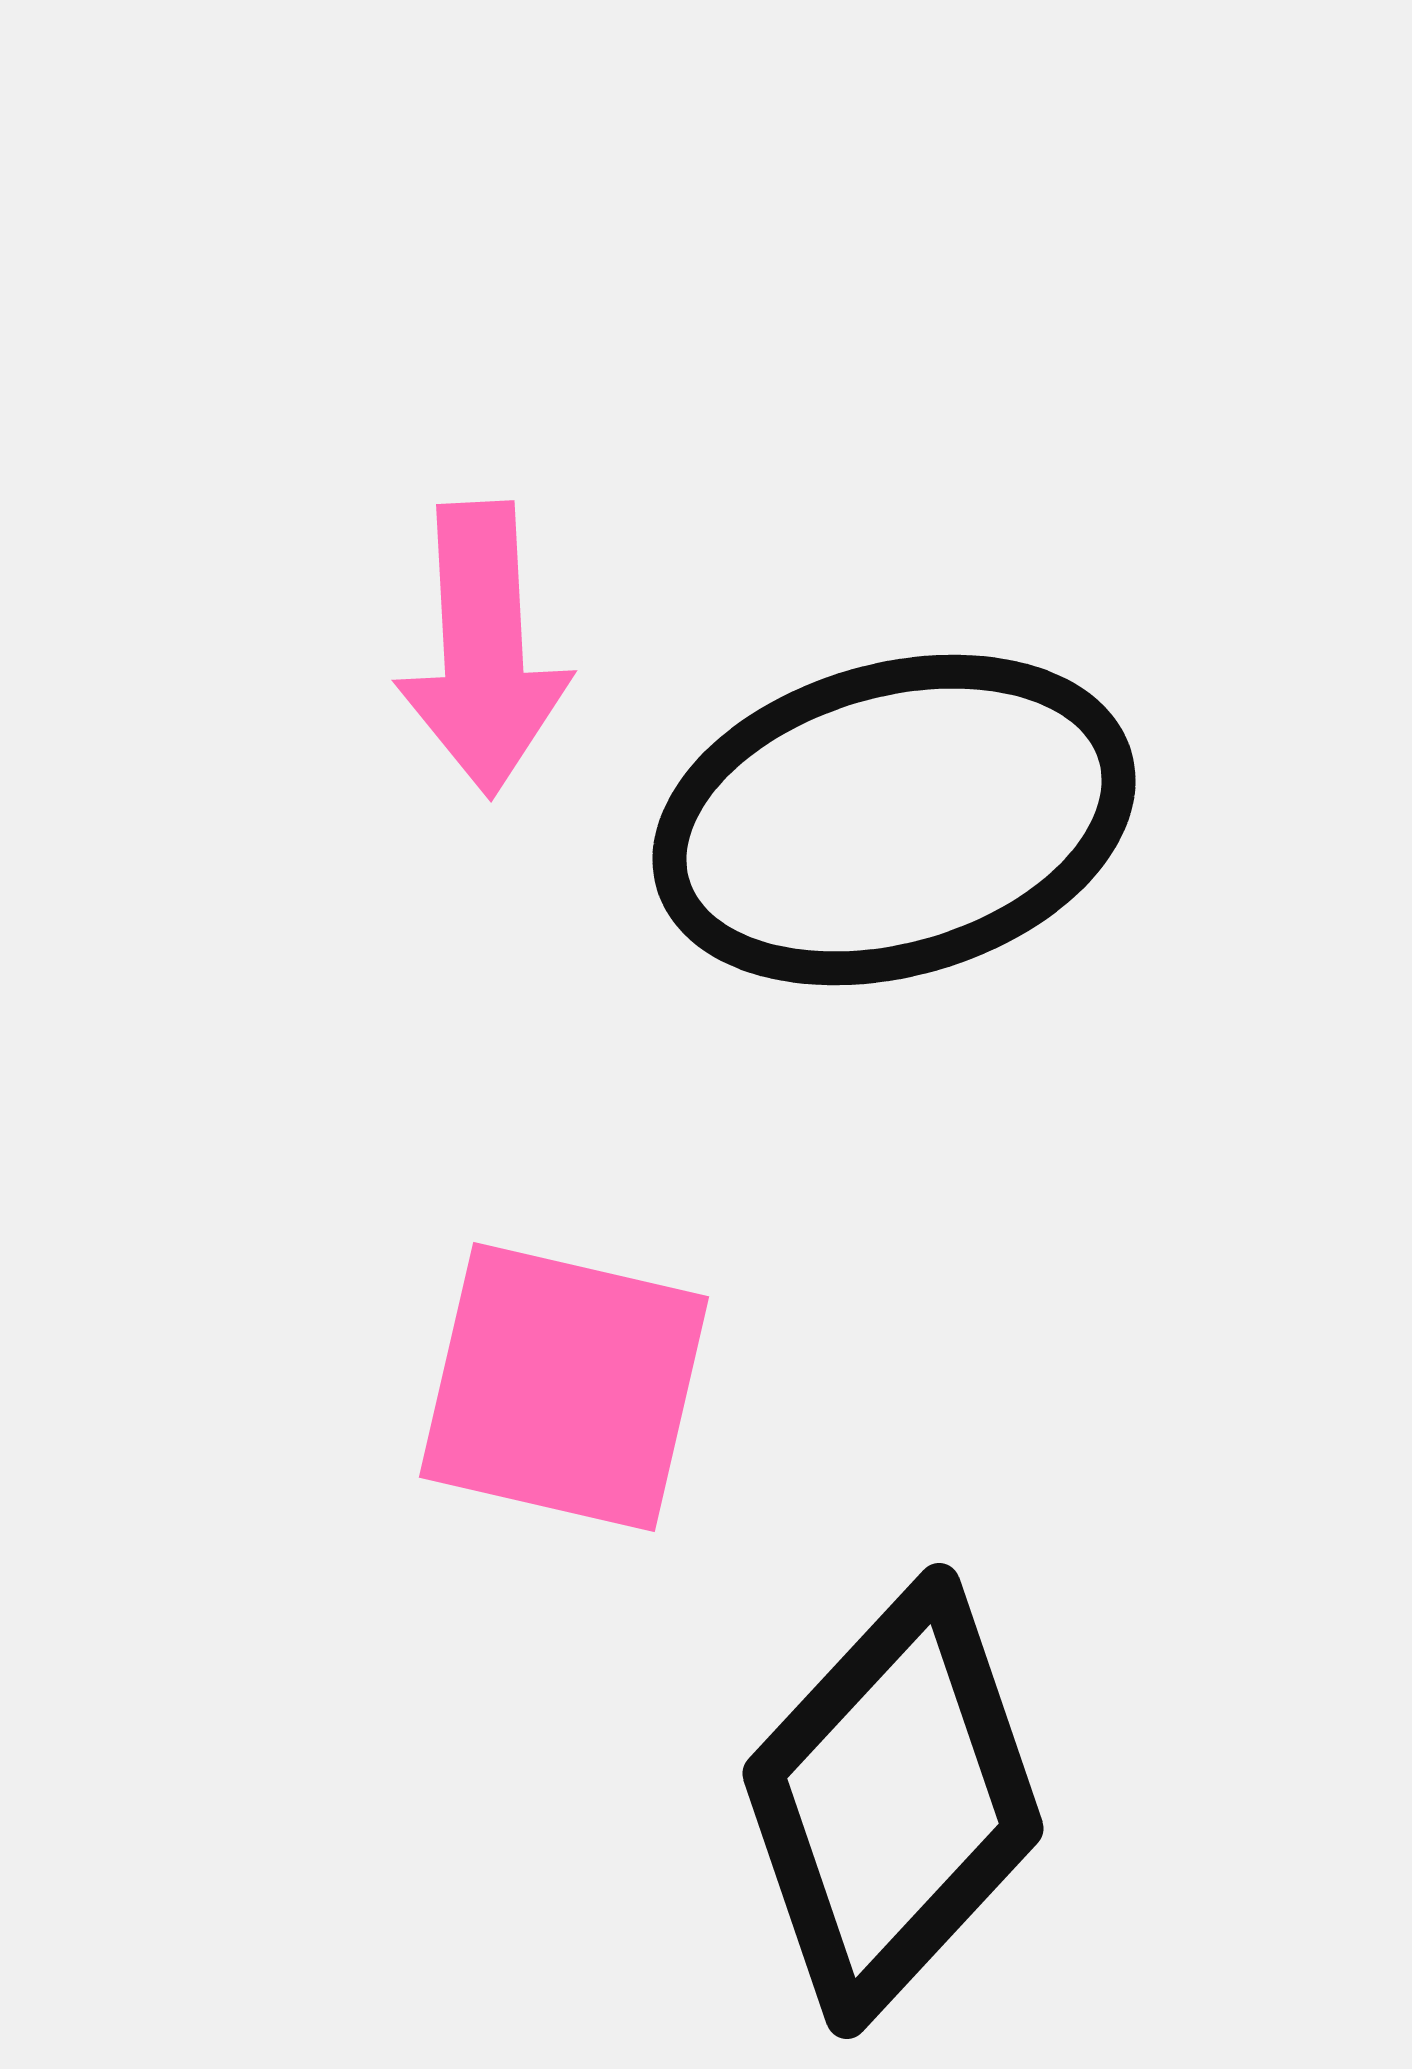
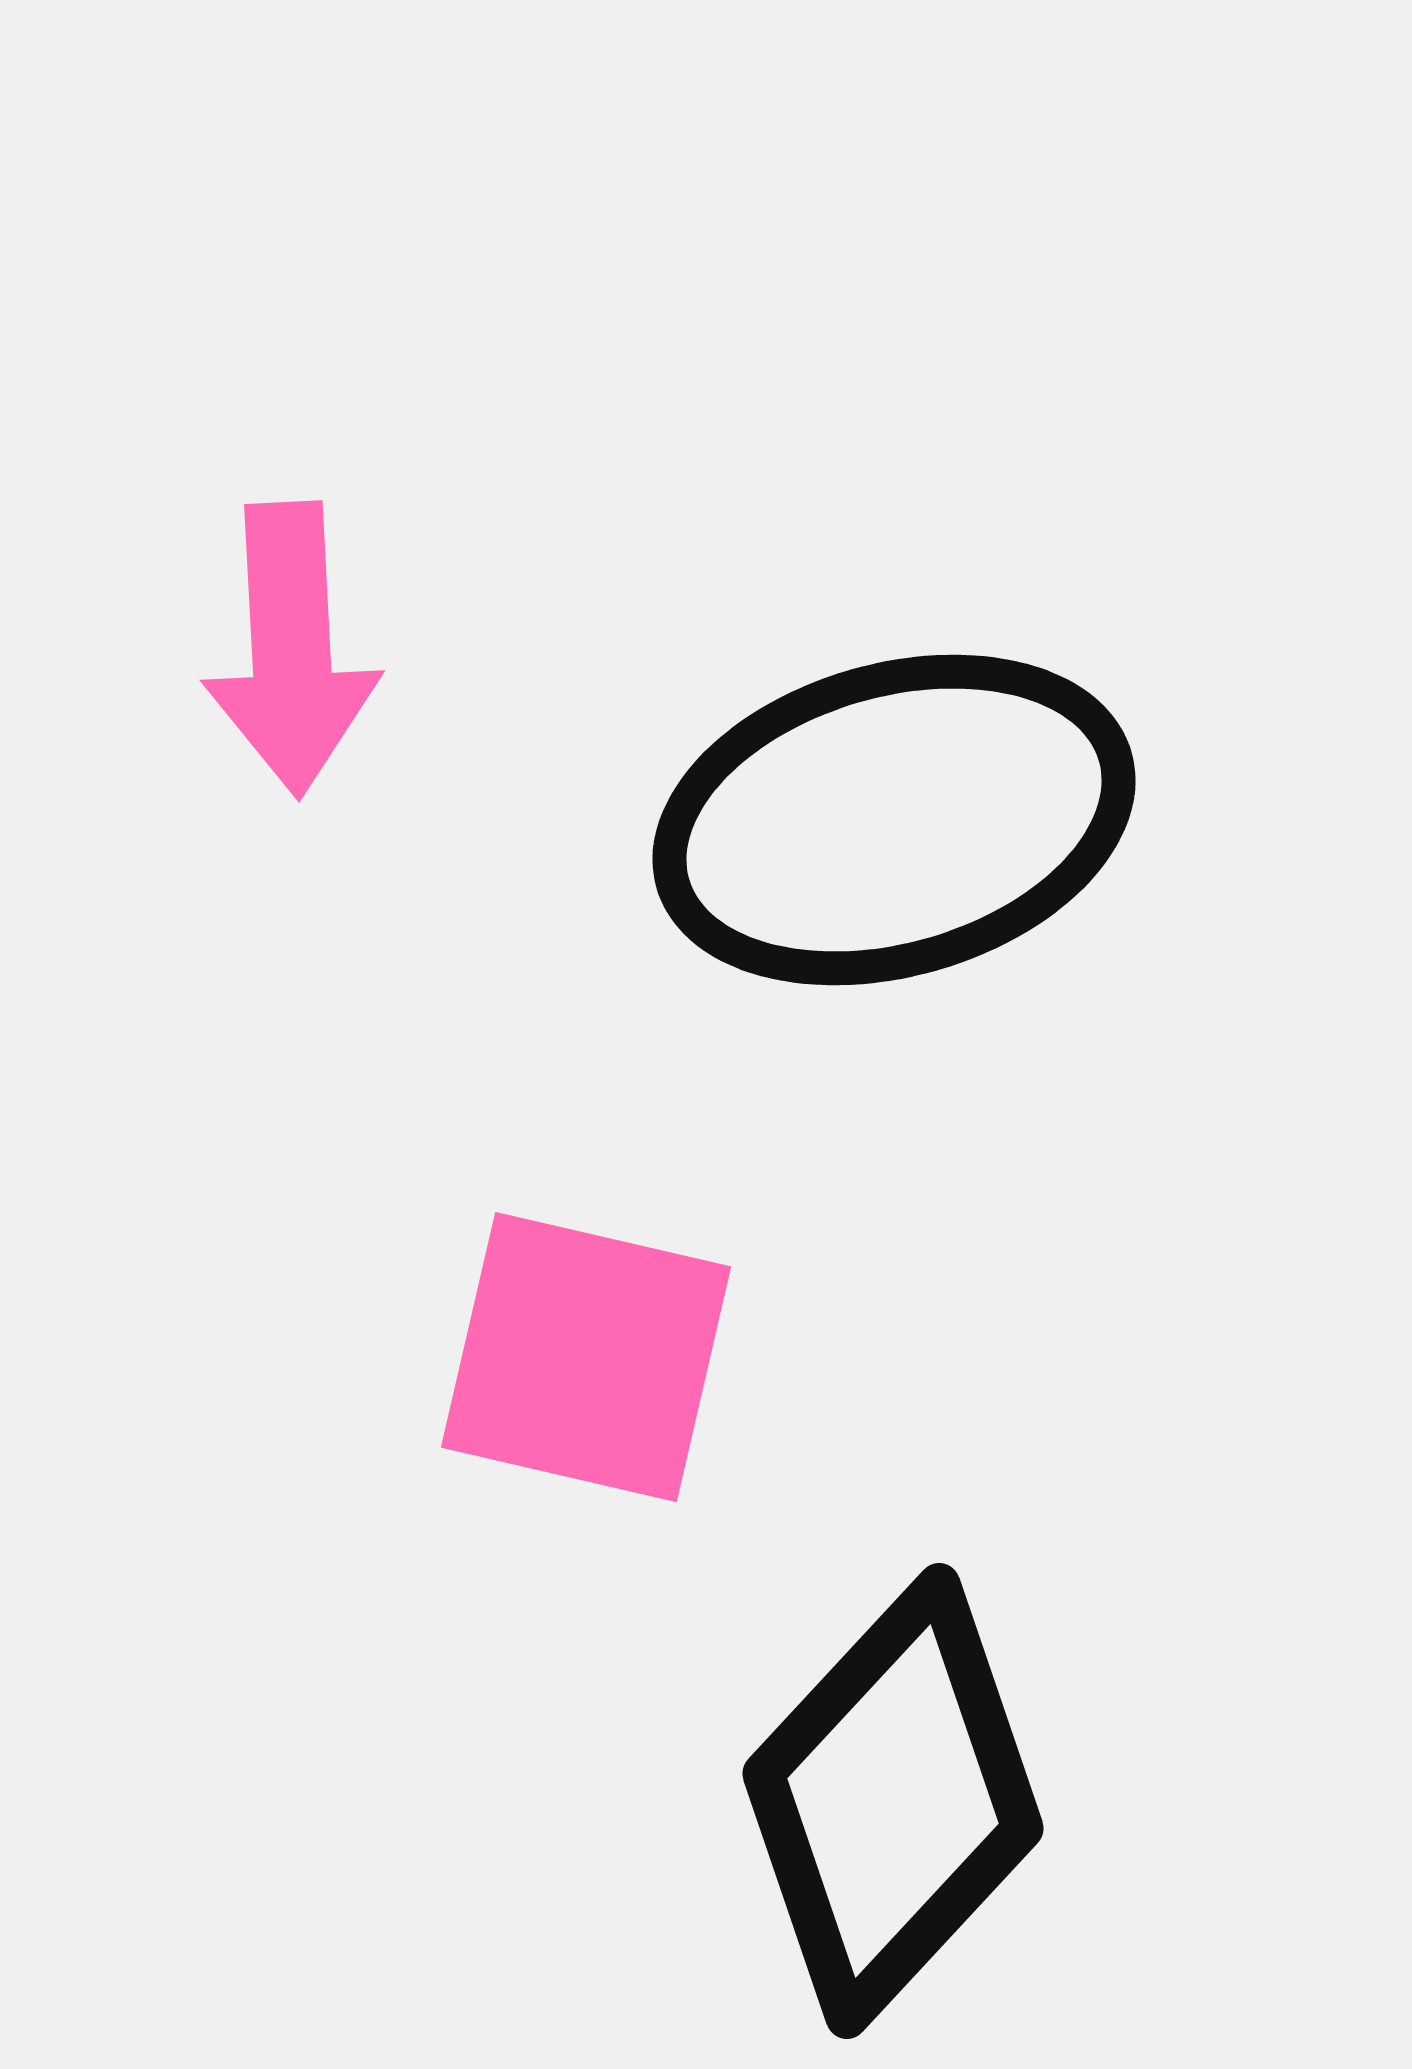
pink arrow: moved 192 px left
pink square: moved 22 px right, 30 px up
